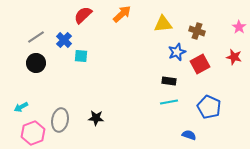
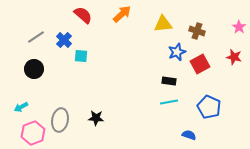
red semicircle: rotated 84 degrees clockwise
black circle: moved 2 px left, 6 px down
